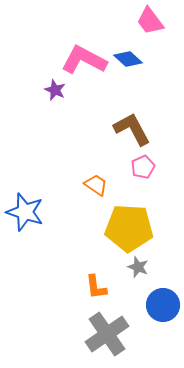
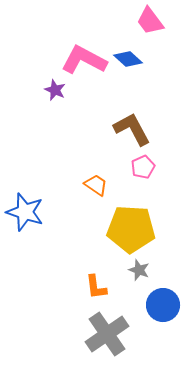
yellow pentagon: moved 2 px right, 1 px down
gray star: moved 1 px right, 3 px down
